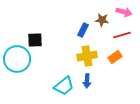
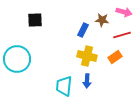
black square: moved 20 px up
yellow cross: rotated 24 degrees clockwise
cyan trapezoid: rotated 135 degrees clockwise
